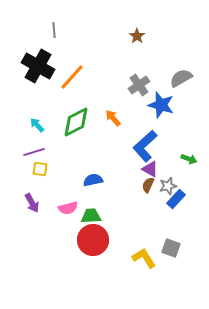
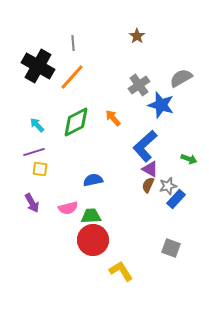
gray line: moved 19 px right, 13 px down
yellow L-shape: moved 23 px left, 13 px down
